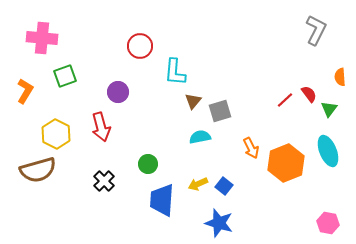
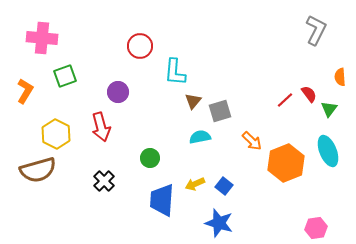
orange arrow: moved 1 px right, 7 px up; rotated 20 degrees counterclockwise
green circle: moved 2 px right, 6 px up
yellow arrow: moved 3 px left
pink hexagon: moved 12 px left, 5 px down; rotated 20 degrees counterclockwise
